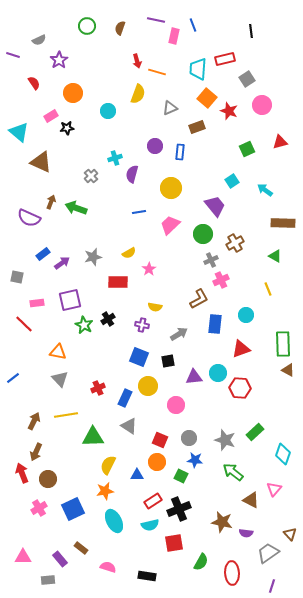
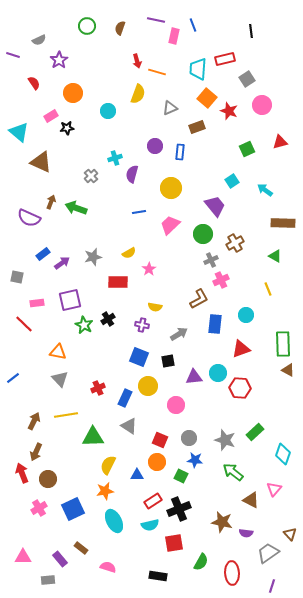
black rectangle at (147, 576): moved 11 px right
